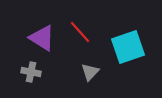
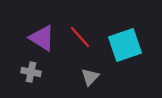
red line: moved 5 px down
cyan square: moved 3 px left, 2 px up
gray triangle: moved 5 px down
